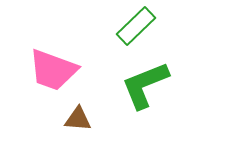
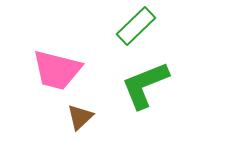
pink trapezoid: moved 4 px right; rotated 6 degrees counterclockwise
brown triangle: moved 2 px right, 2 px up; rotated 48 degrees counterclockwise
